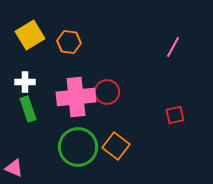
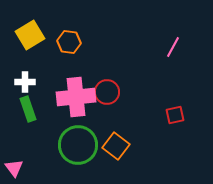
green circle: moved 2 px up
pink triangle: rotated 30 degrees clockwise
